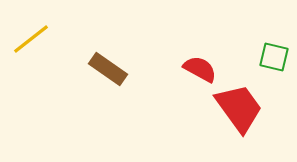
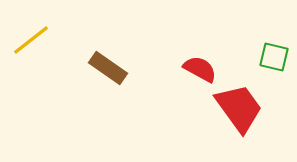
yellow line: moved 1 px down
brown rectangle: moved 1 px up
